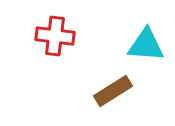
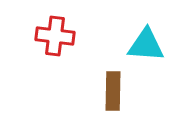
brown rectangle: rotated 57 degrees counterclockwise
